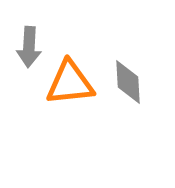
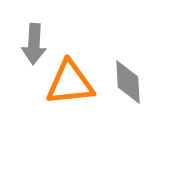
gray arrow: moved 5 px right, 3 px up
